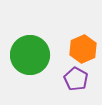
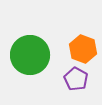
orange hexagon: rotated 16 degrees counterclockwise
